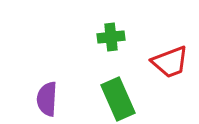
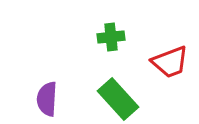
green rectangle: rotated 18 degrees counterclockwise
